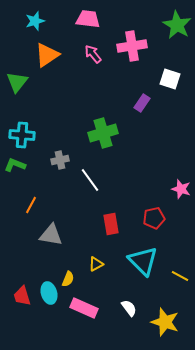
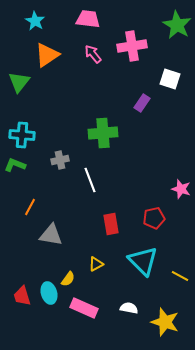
cyan star: rotated 24 degrees counterclockwise
green triangle: moved 2 px right
green cross: rotated 12 degrees clockwise
white line: rotated 15 degrees clockwise
orange line: moved 1 px left, 2 px down
yellow semicircle: rotated 14 degrees clockwise
white semicircle: rotated 42 degrees counterclockwise
